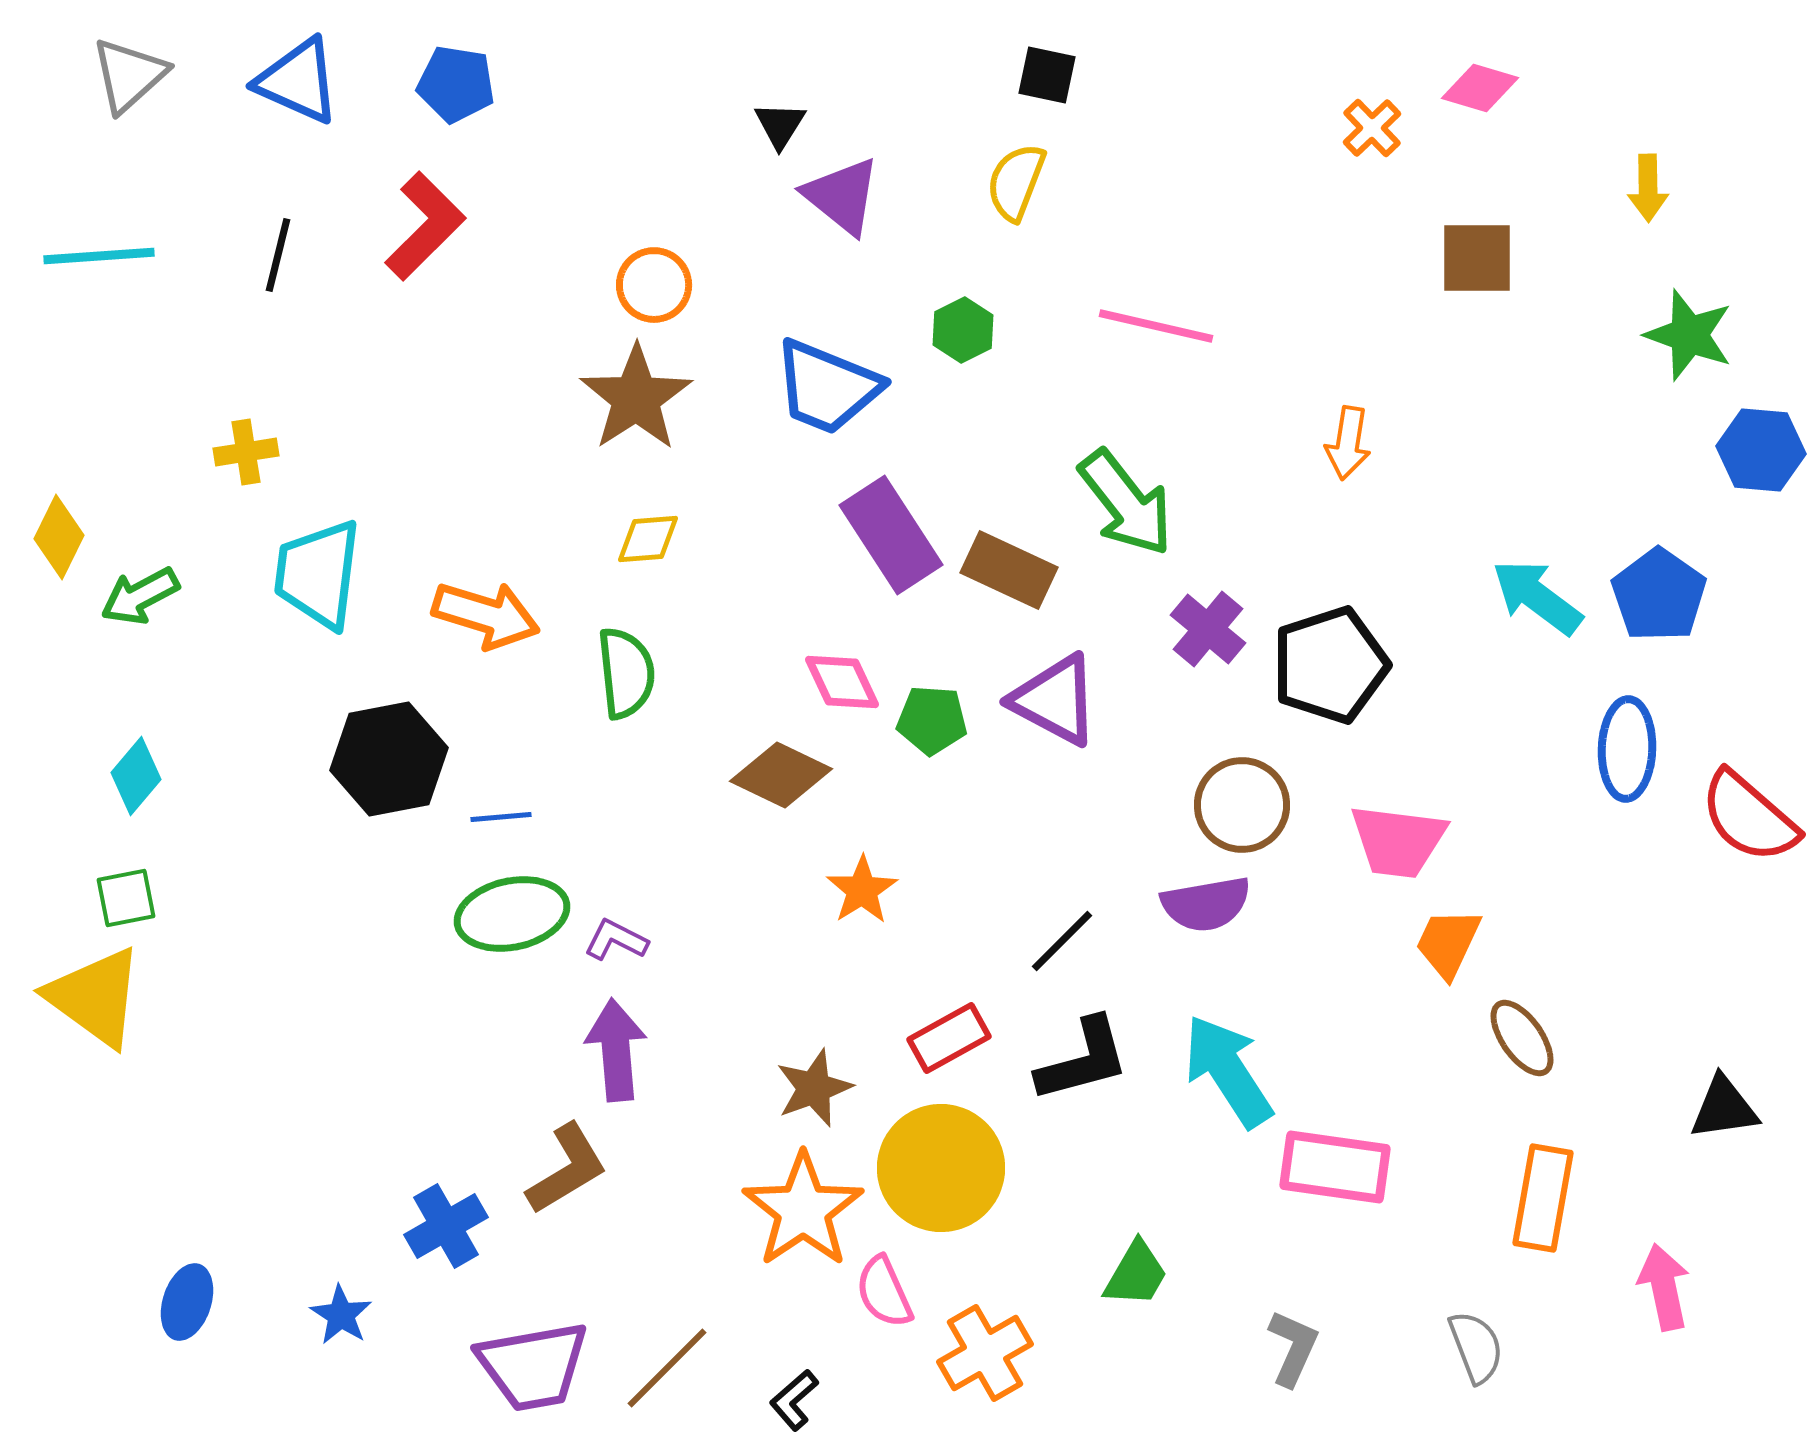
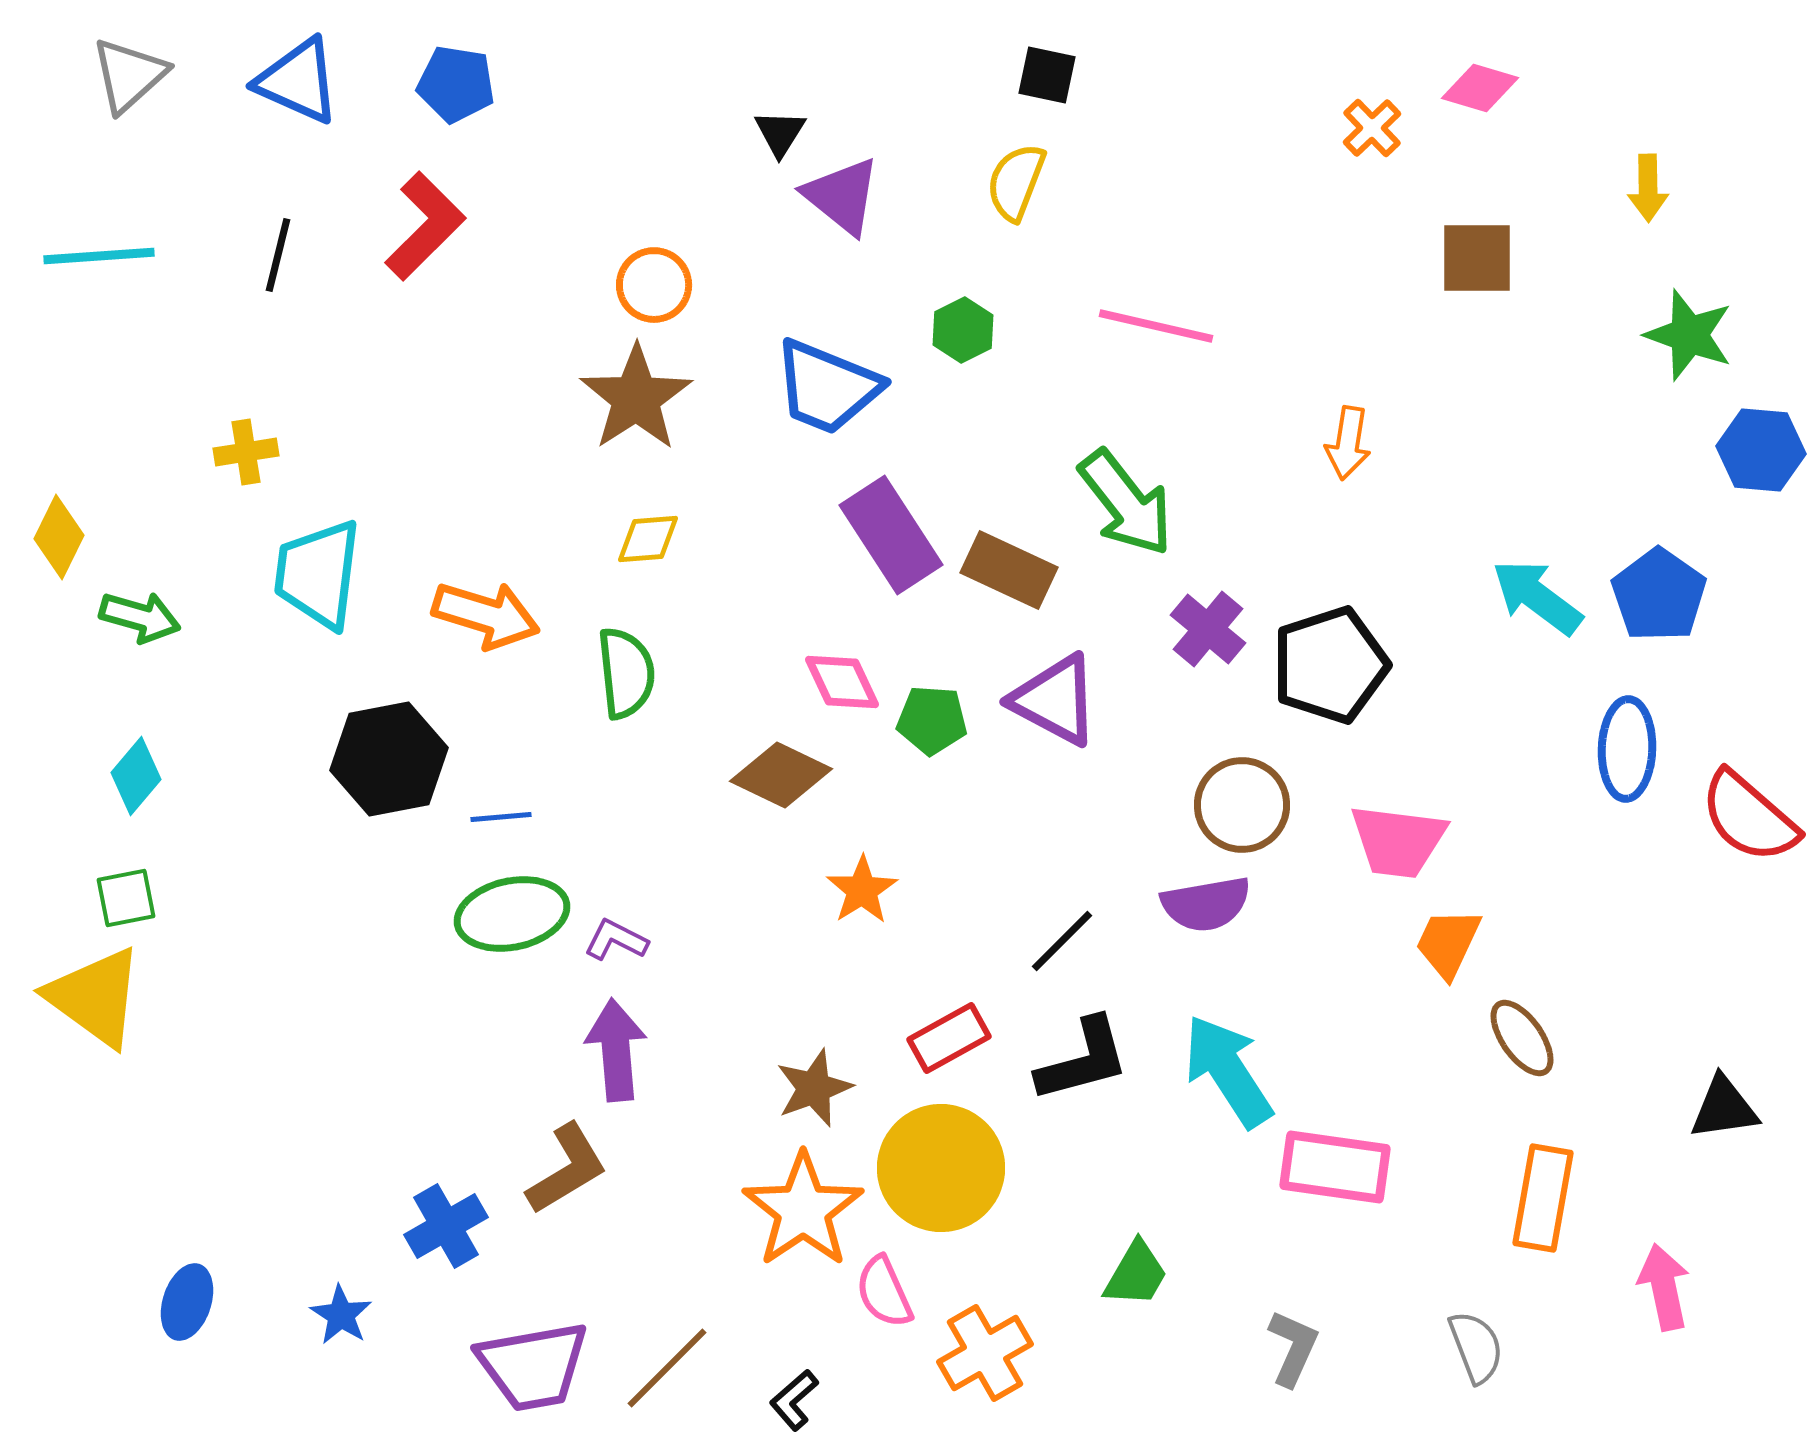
black triangle at (780, 125): moved 8 px down
green arrow at (140, 596): moved 21 px down; rotated 136 degrees counterclockwise
